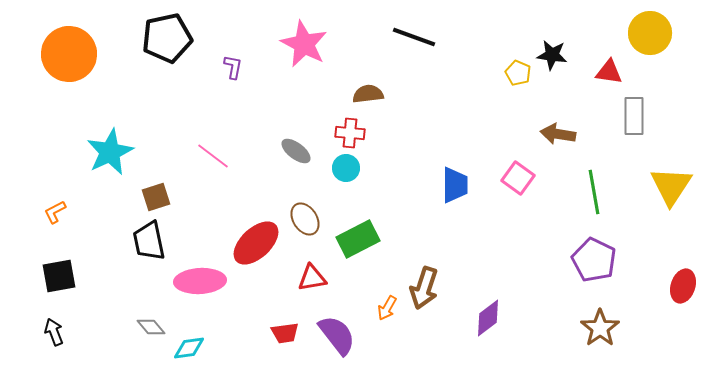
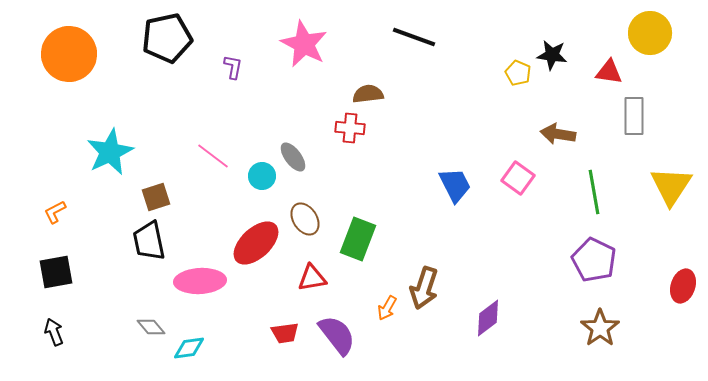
red cross at (350, 133): moved 5 px up
gray ellipse at (296, 151): moved 3 px left, 6 px down; rotated 16 degrees clockwise
cyan circle at (346, 168): moved 84 px left, 8 px down
blue trapezoid at (455, 185): rotated 27 degrees counterclockwise
green rectangle at (358, 239): rotated 42 degrees counterclockwise
black square at (59, 276): moved 3 px left, 4 px up
